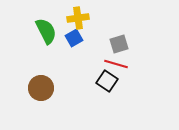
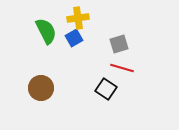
red line: moved 6 px right, 4 px down
black square: moved 1 px left, 8 px down
